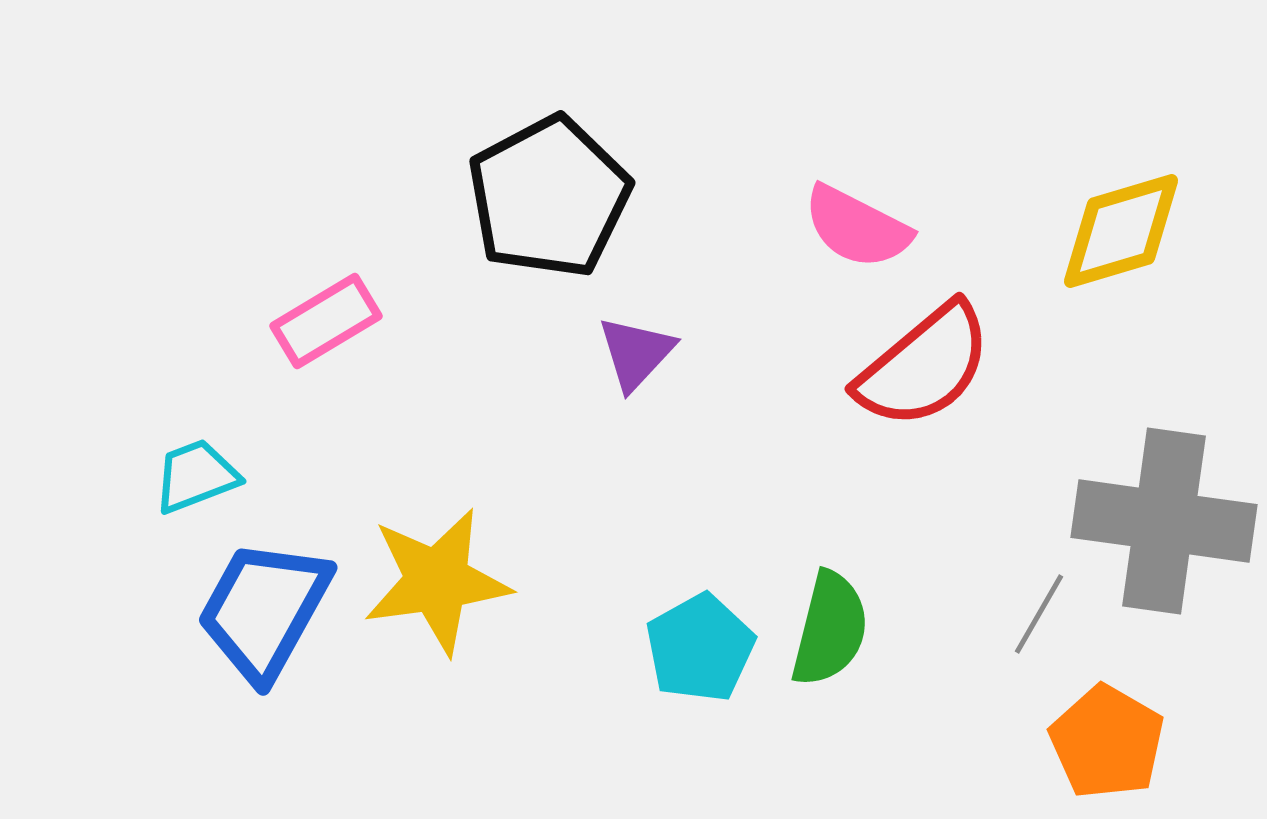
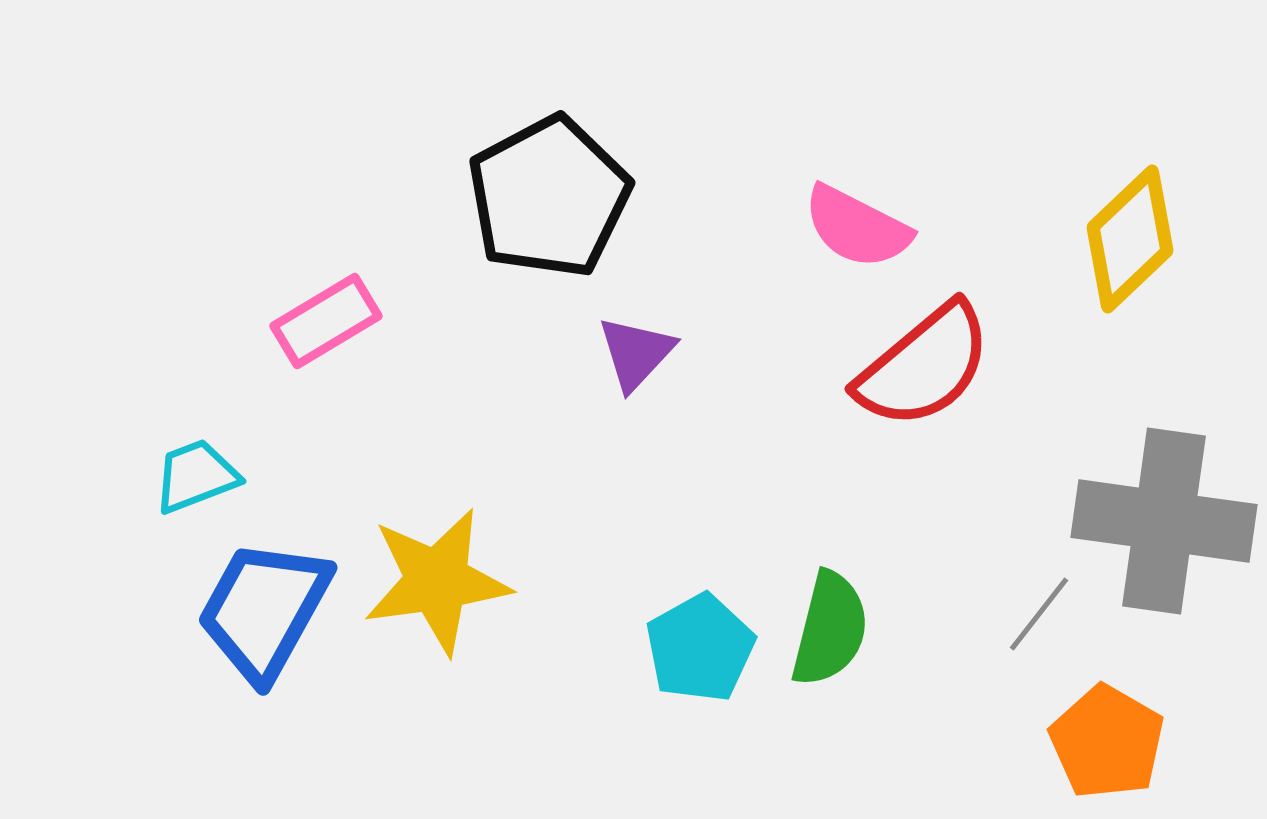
yellow diamond: moved 9 px right, 8 px down; rotated 27 degrees counterclockwise
gray line: rotated 8 degrees clockwise
